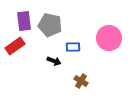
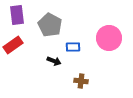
purple rectangle: moved 7 px left, 6 px up
gray pentagon: rotated 15 degrees clockwise
red rectangle: moved 2 px left, 1 px up
brown cross: rotated 24 degrees counterclockwise
